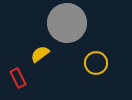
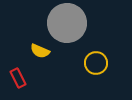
yellow semicircle: moved 3 px up; rotated 120 degrees counterclockwise
